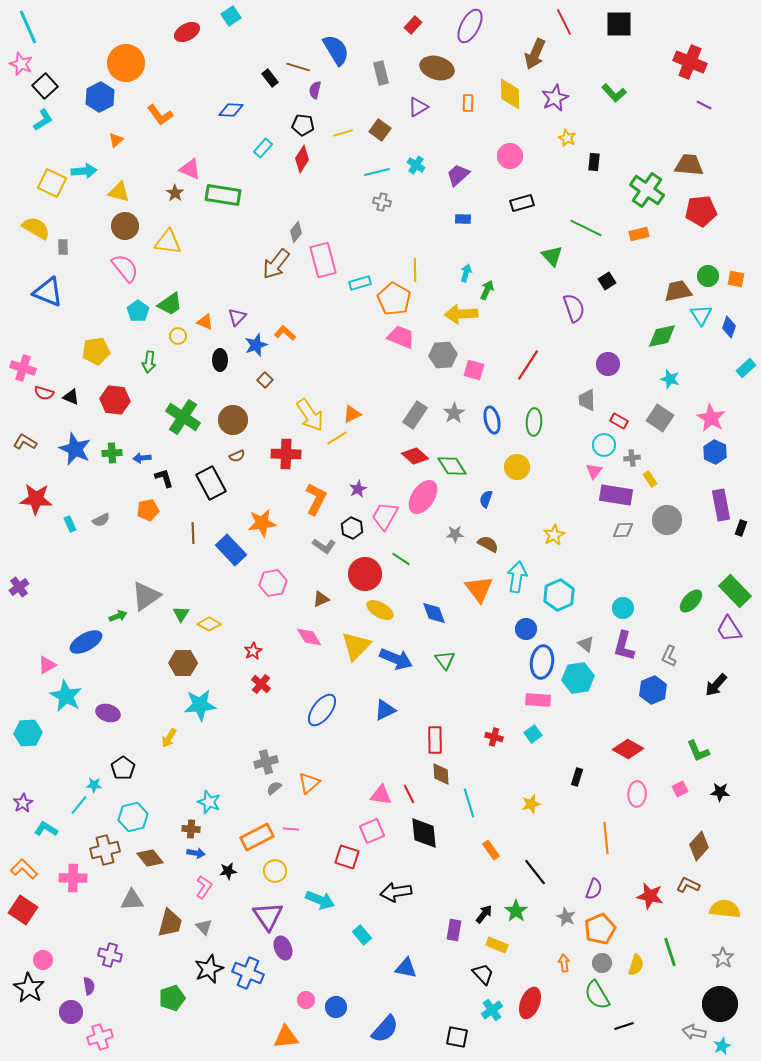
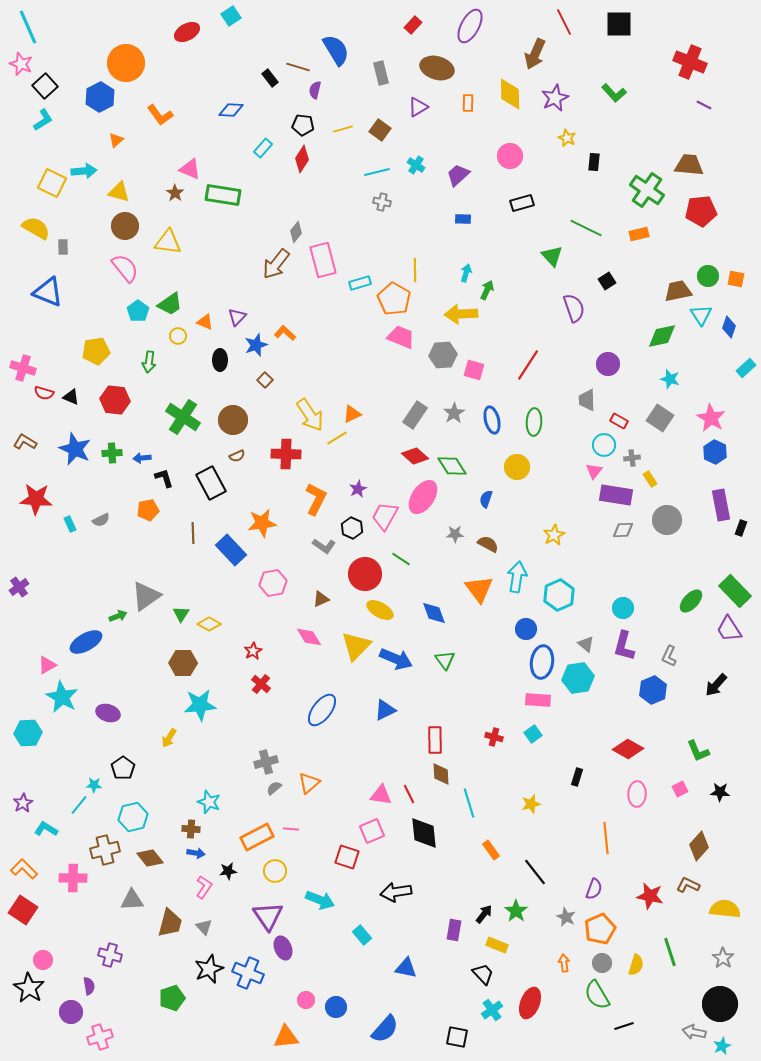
yellow line at (343, 133): moved 4 px up
cyan star at (66, 696): moved 4 px left, 1 px down
